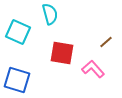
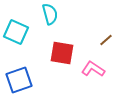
cyan square: moved 2 px left
brown line: moved 2 px up
pink L-shape: rotated 15 degrees counterclockwise
blue square: moved 2 px right; rotated 36 degrees counterclockwise
